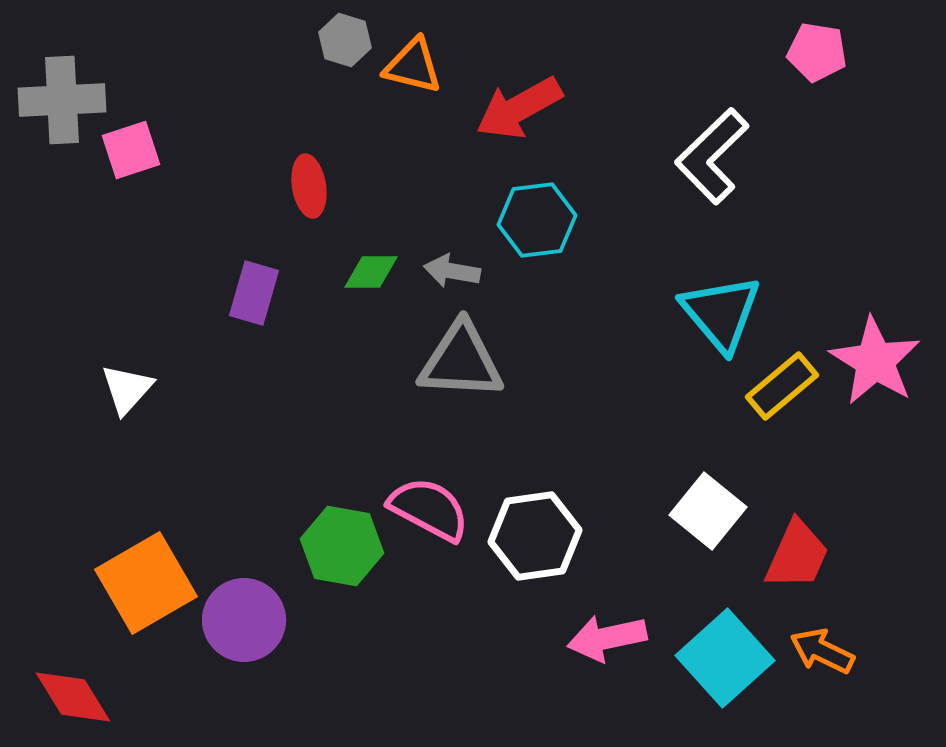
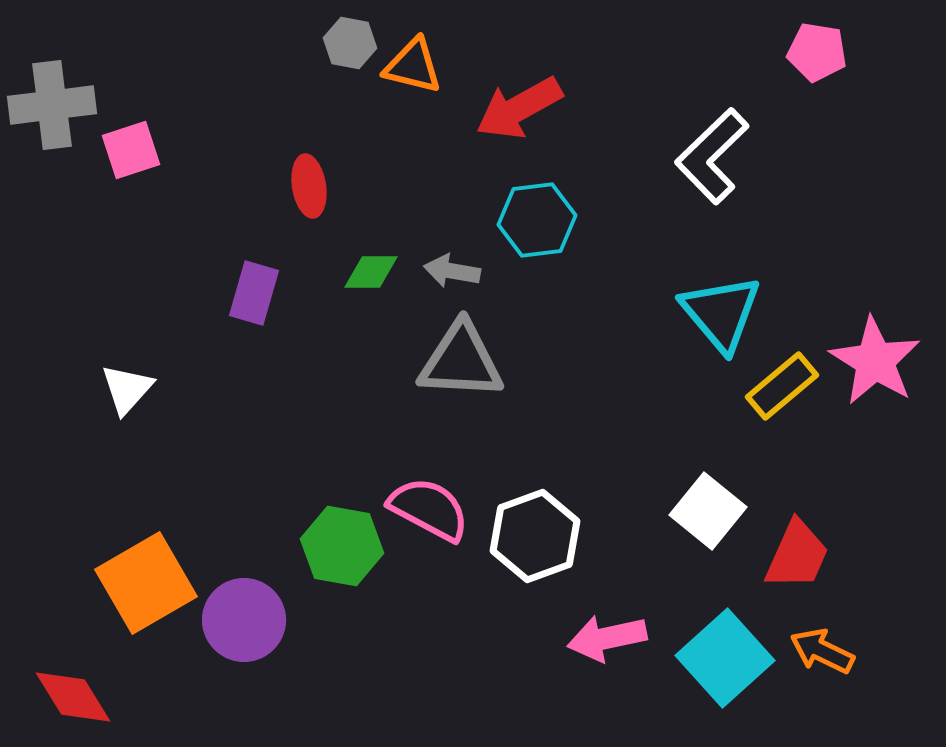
gray hexagon: moved 5 px right, 3 px down; rotated 6 degrees counterclockwise
gray cross: moved 10 px left, 5 px down; rotated 4 degrees counterclockwise
white hexagon: rotated 12 degrees counterclockwise
